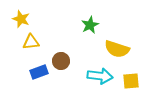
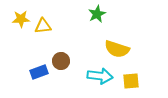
yellow star: rotated 24 degrees counterclockwise
green star: moved 7 px right, 11 px up
yellow triangle: moved 12 px right, 16 px up
